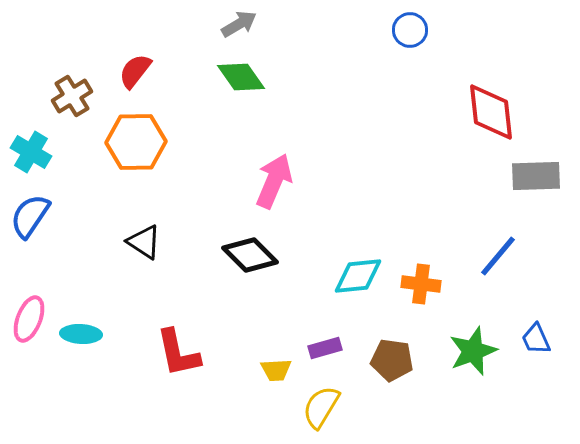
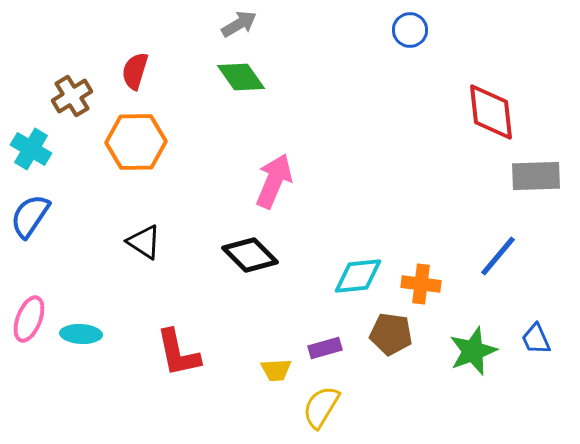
red semicircle: rotated 21 degrees counterclockwise
cyan cross: moved 3 px up
brown pentagon: moved 1 px left, 26 px up
